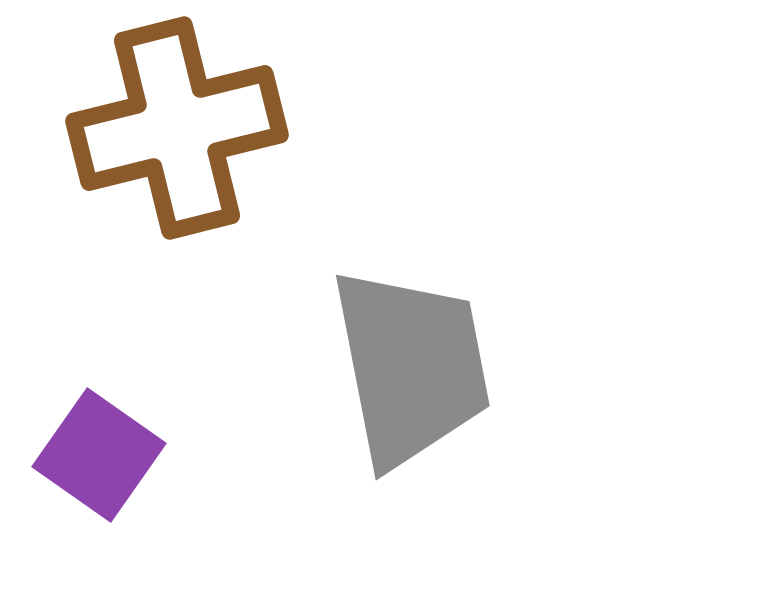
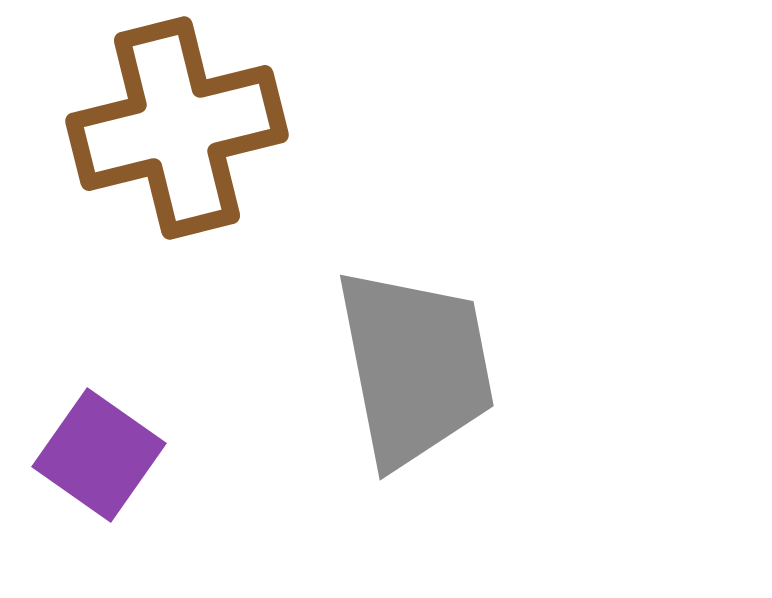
gray trapezoid: moved 4 px right
